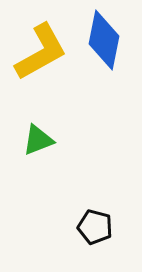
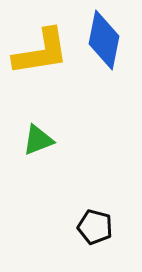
yellow L-shape: rotated 20 degrees clockwise
